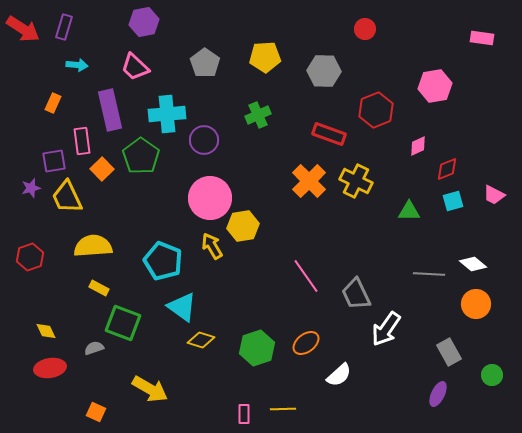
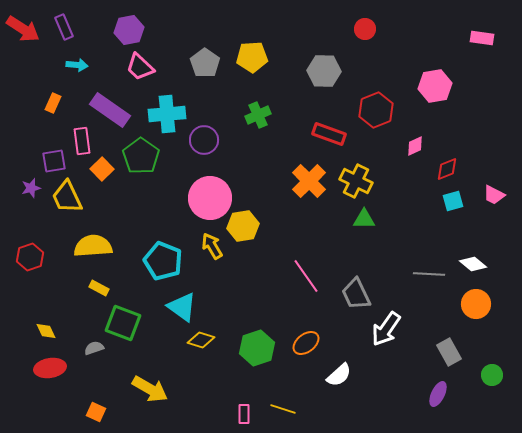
purple hexagon at (144, 22): moved 15 px left, 8 px down
purple rectangle at (64, 27): rotated 40 degrees counterclockwise
yellow pentagon at (265, 57): moved 13 px left
pink trapezoid at (135, 67): moved 5 px right
purple rectangle at (110, 110): rotated 42 degrees counterclockwise
pink diamond at (418, 146): moved 3 px left
green triangle at (409, 211): moved 45 px left, 8 px down
yellow line at (283, 409): rotated 20 degrees clockwise
